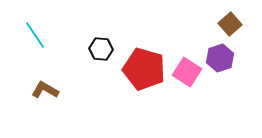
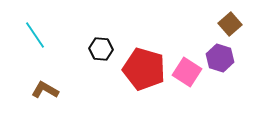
purple hexagon: rotated 24 degrees counterclockwise
